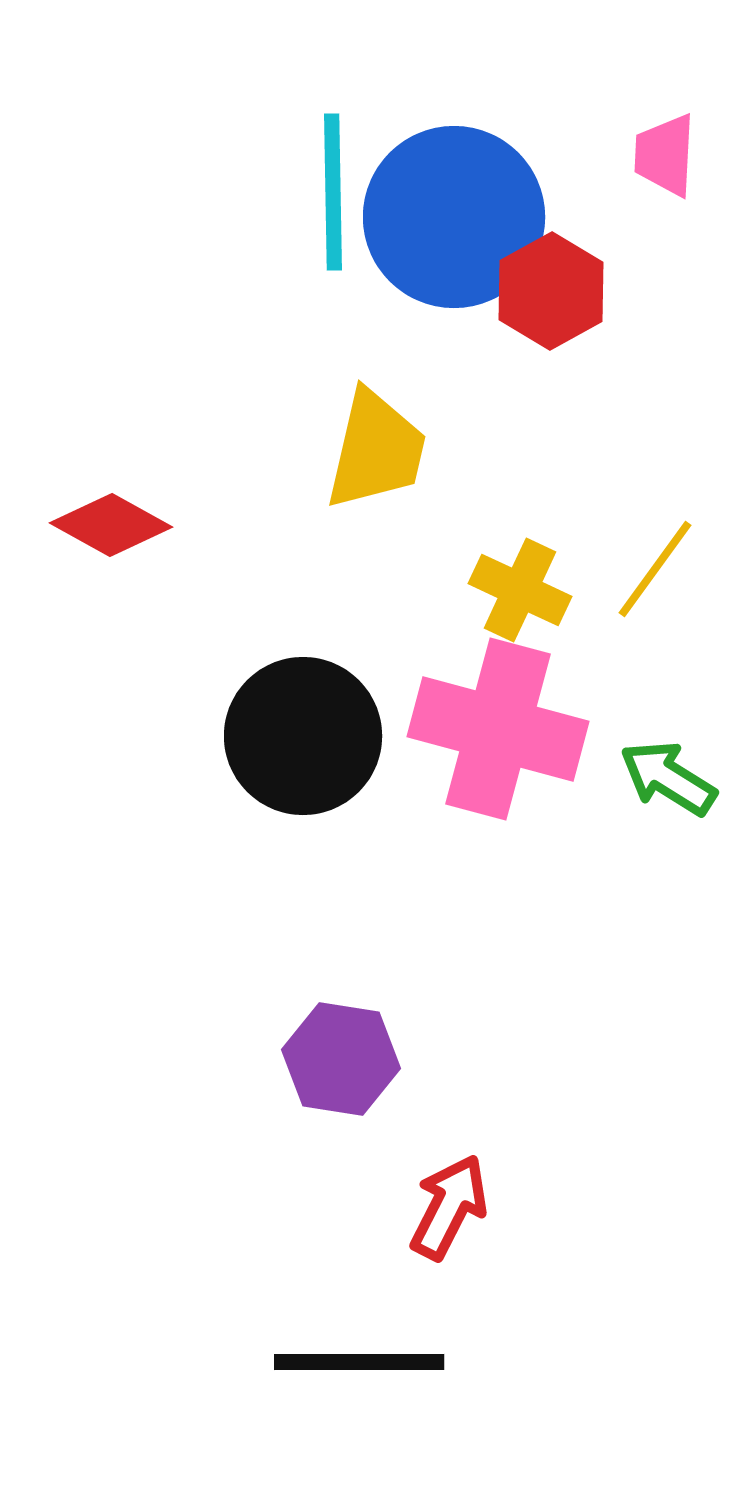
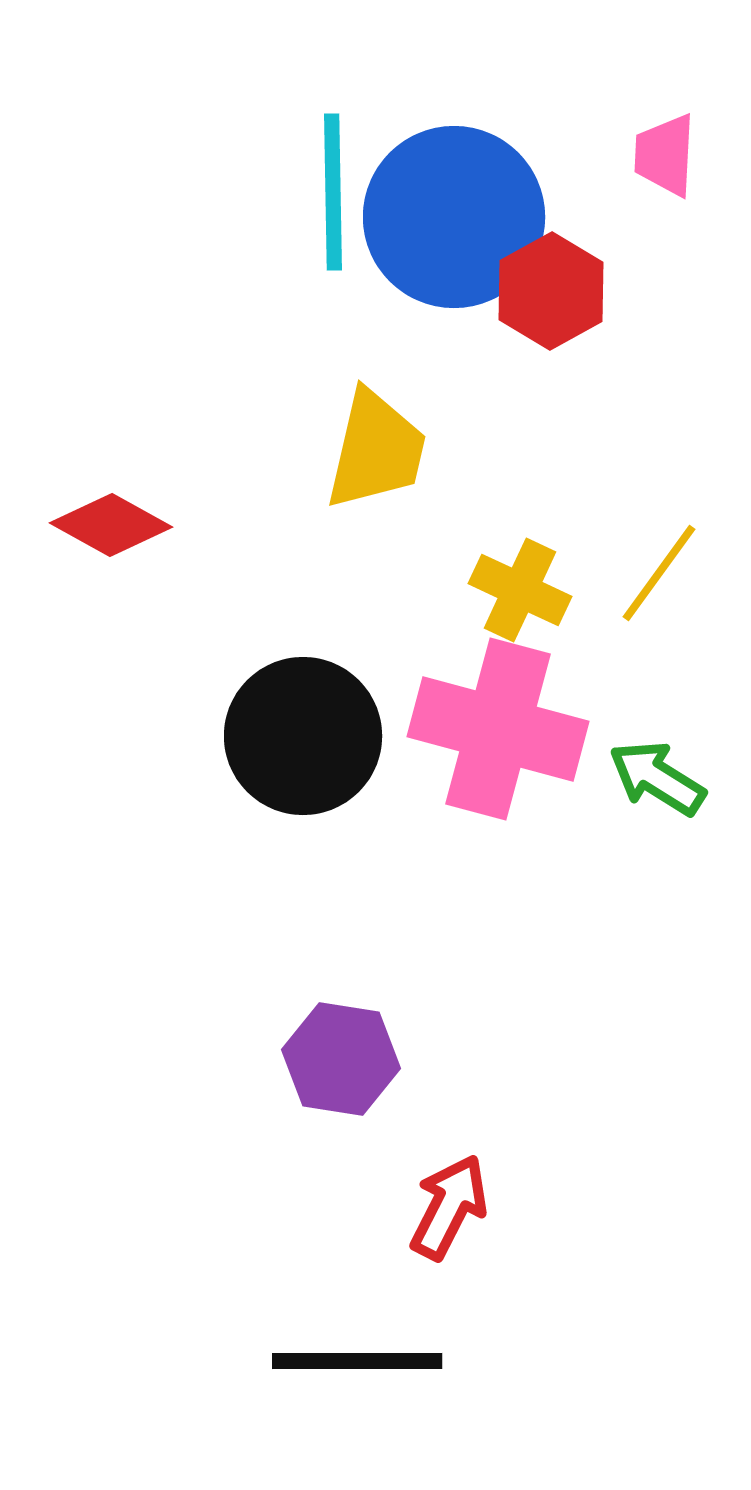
yellow line: moved 4 px right, 4 px down
green arrow: moved 11 px left
black line: moved 2 px left, 1 px up
